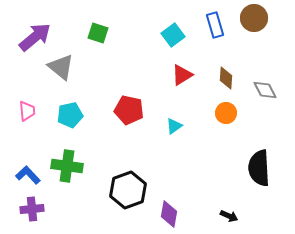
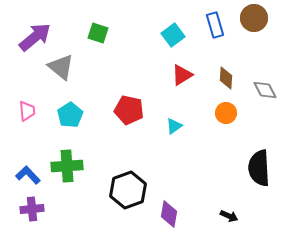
cyan pentagon: rotated 20 degrees counterclockwise
green cross: rotated 12 degrees counterclockwise
